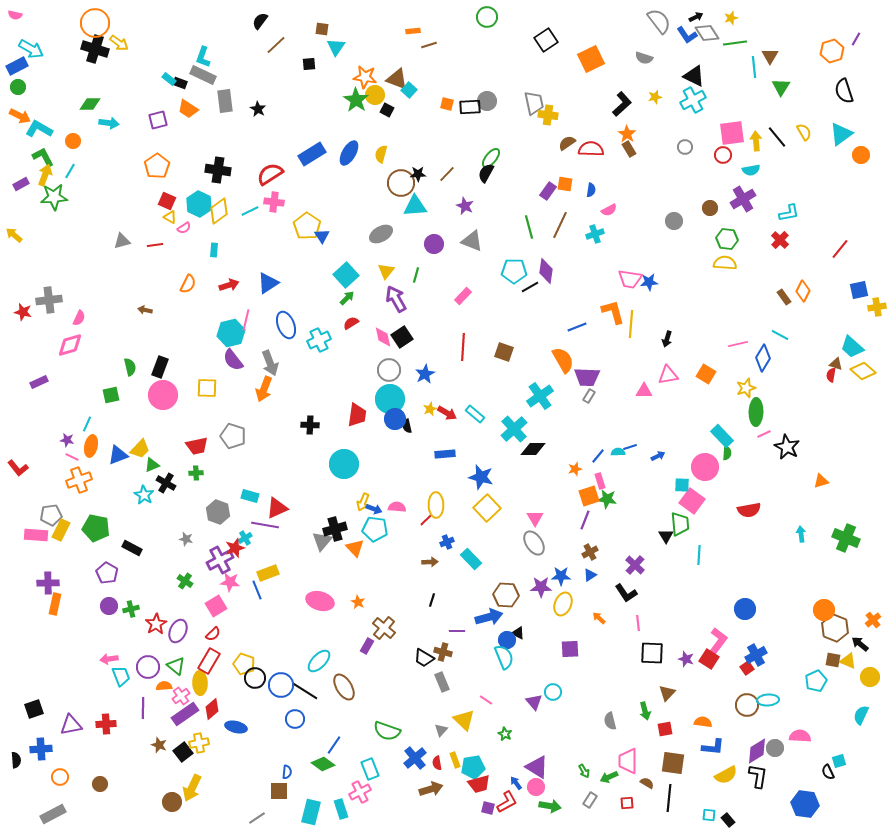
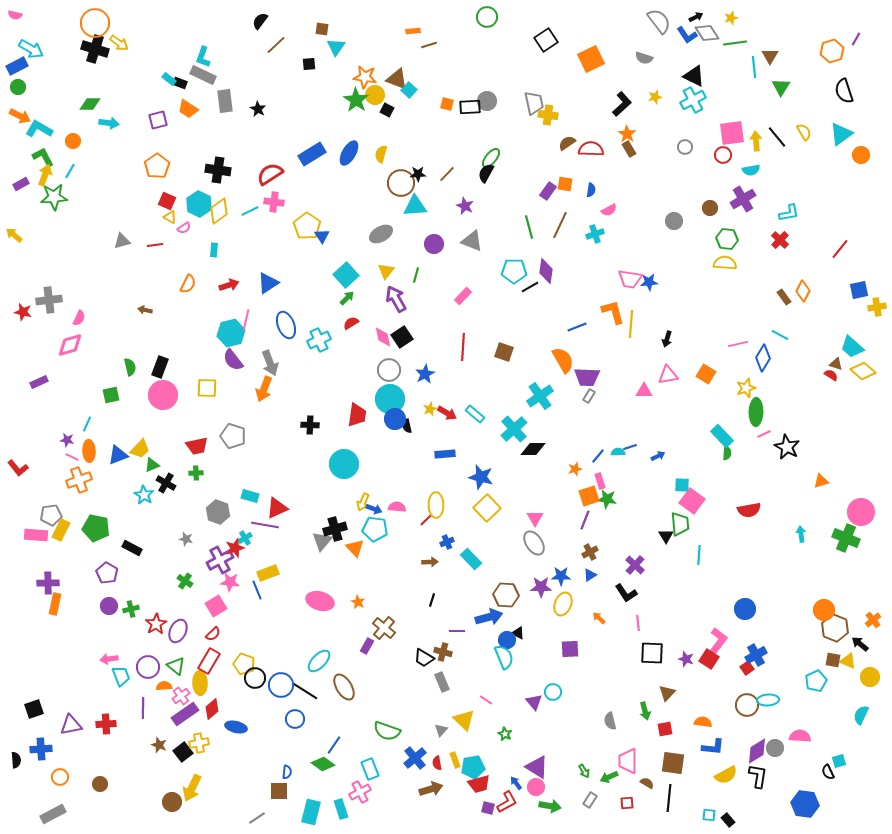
red semicircle at (831, 375): rotated 112 degrees clockwise
orange ellipse at (91, 446): moved 2 px left, 5 px down; rotated 15 degrees counterclockwise
pink circle at (705, 467): moved 156 px right, 45 px down
